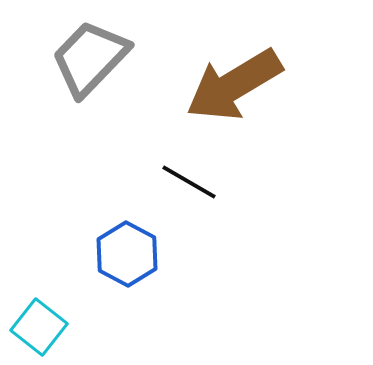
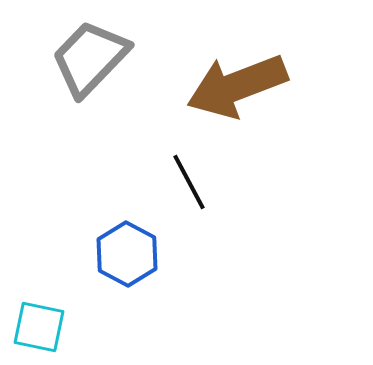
brown arrow: moved 3 px right, 1 px down; rotated 10 degrees clockwise
black line: rotated 32 degrees clockwise
cyan square: rotated 26 degrees counterclockwise
